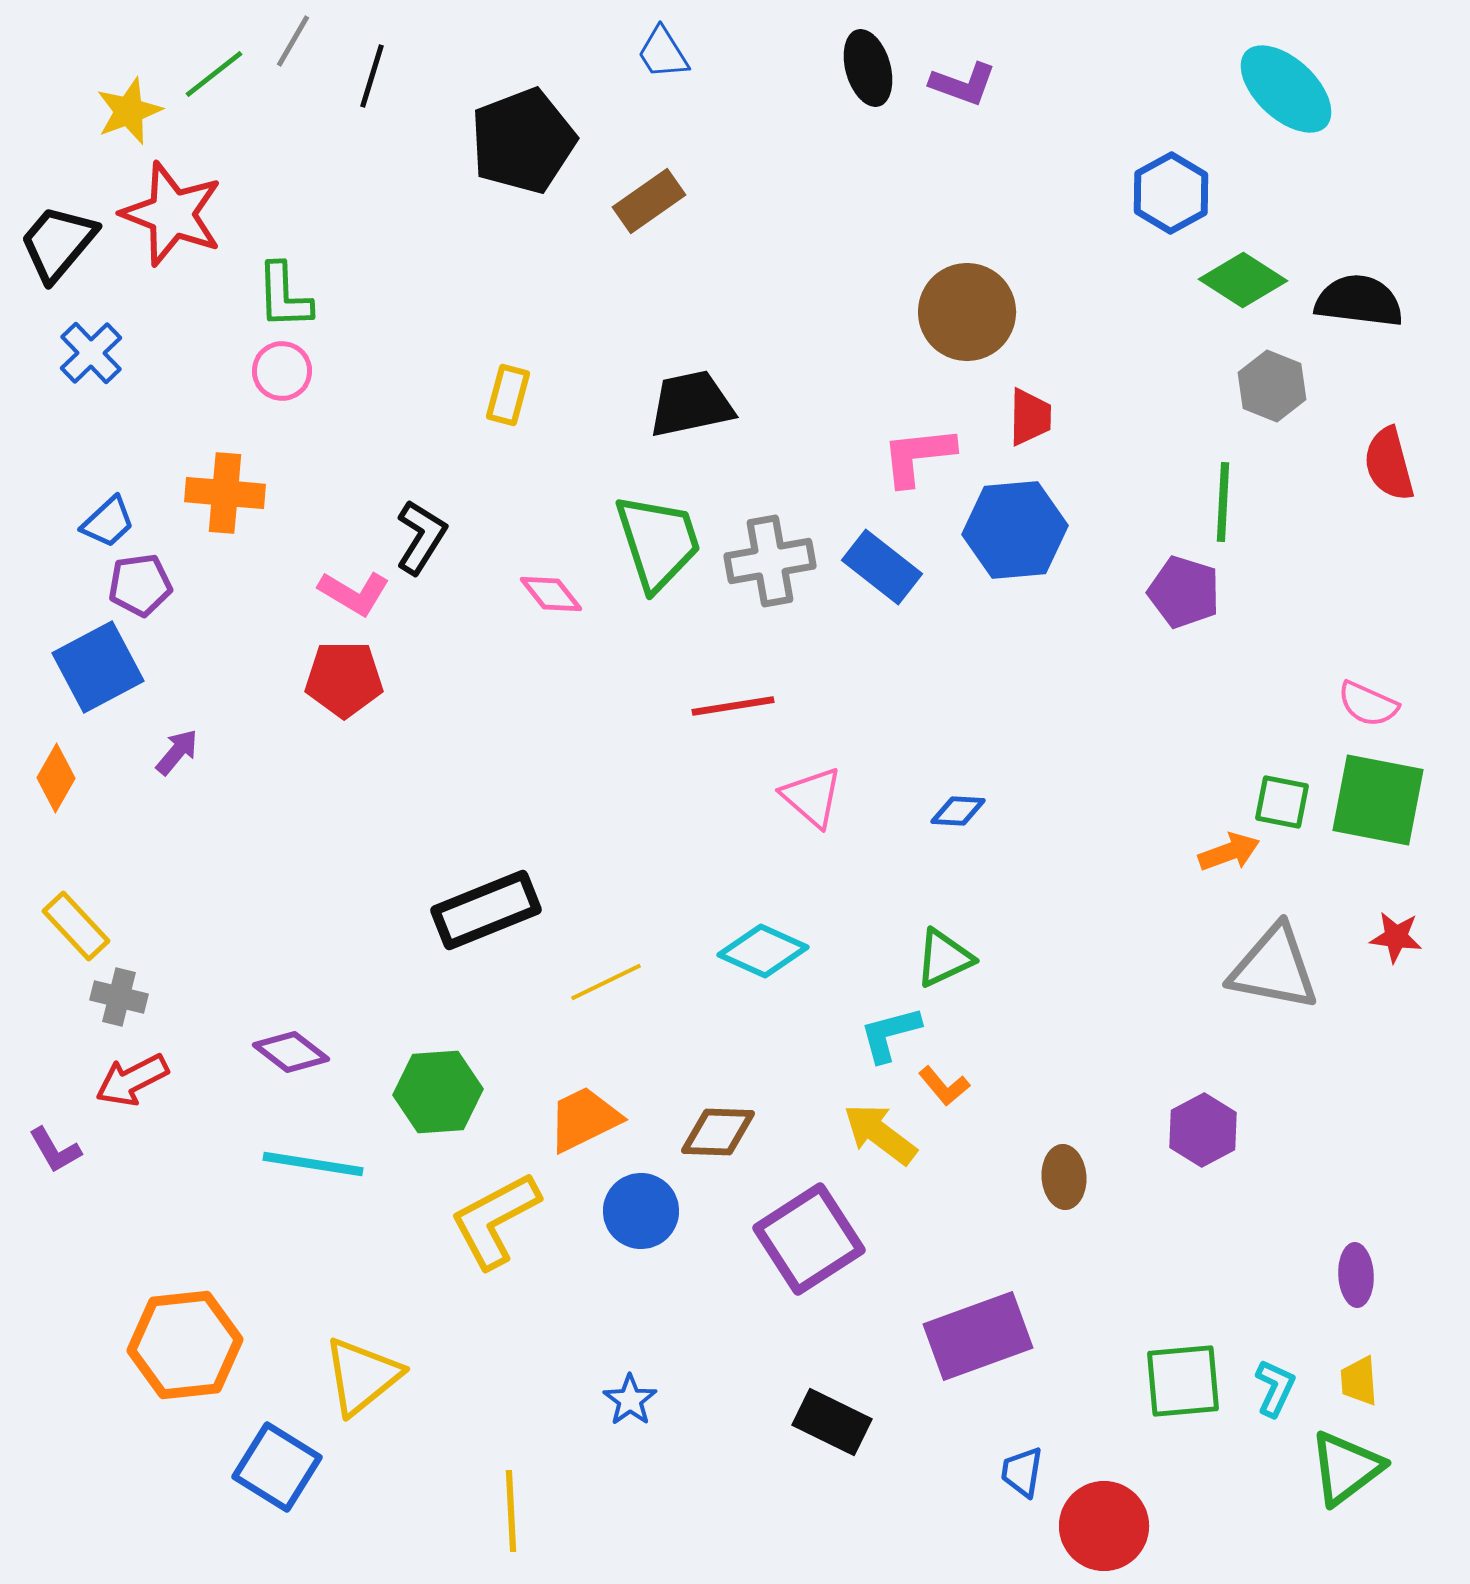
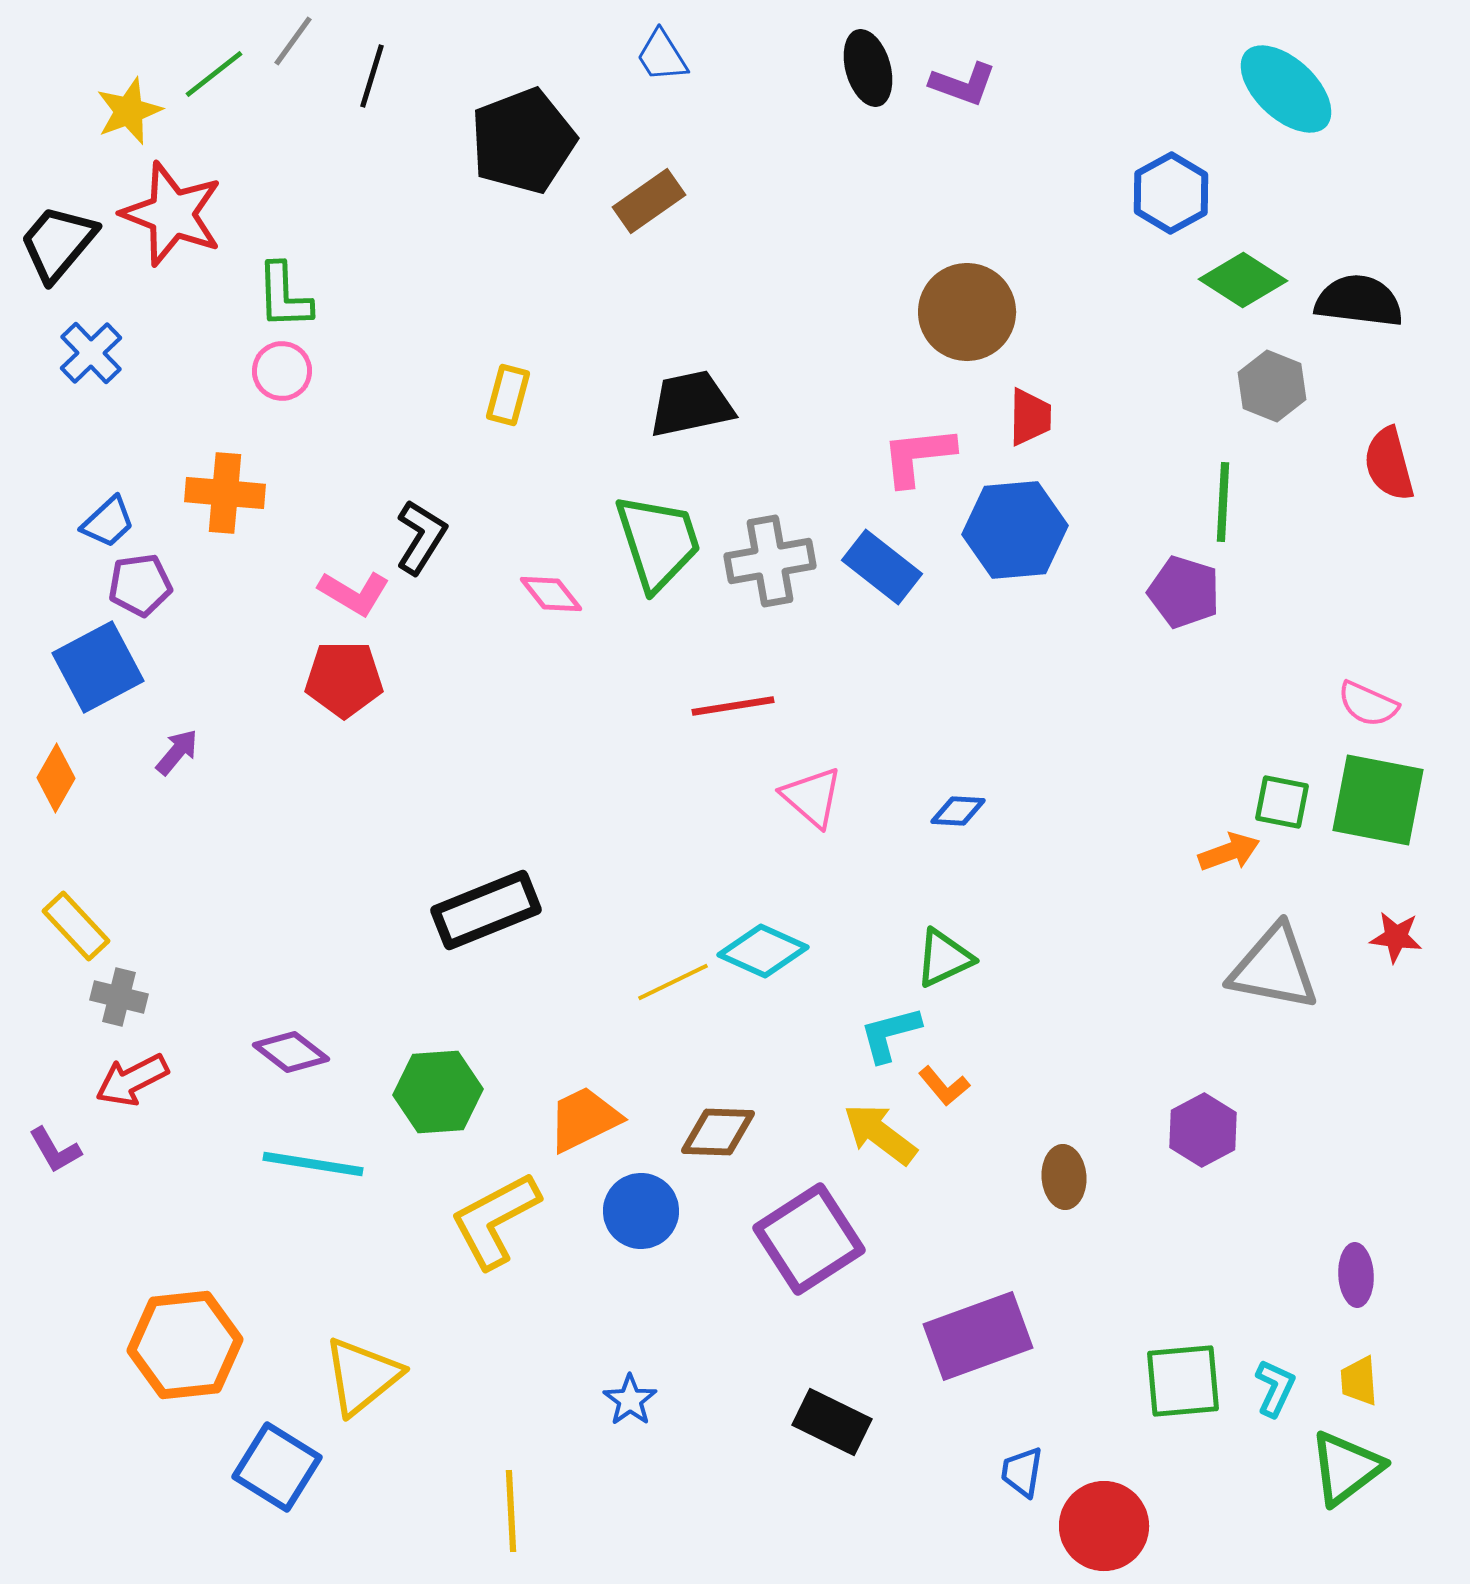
gray line at (293, 41): rotated 6 degrees clockwise
blue trapezoid at (663, 53): moved 1 px left, 3 px down
yellow line at (606, 982): moved 67 px right
